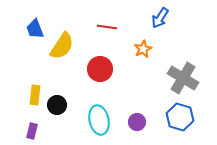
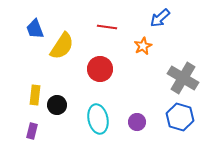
blue arrow: rotated 15 degrees clockwise
orange star: moved 3 px up
cyan ellipse: moved 1 px left, 1 px up
